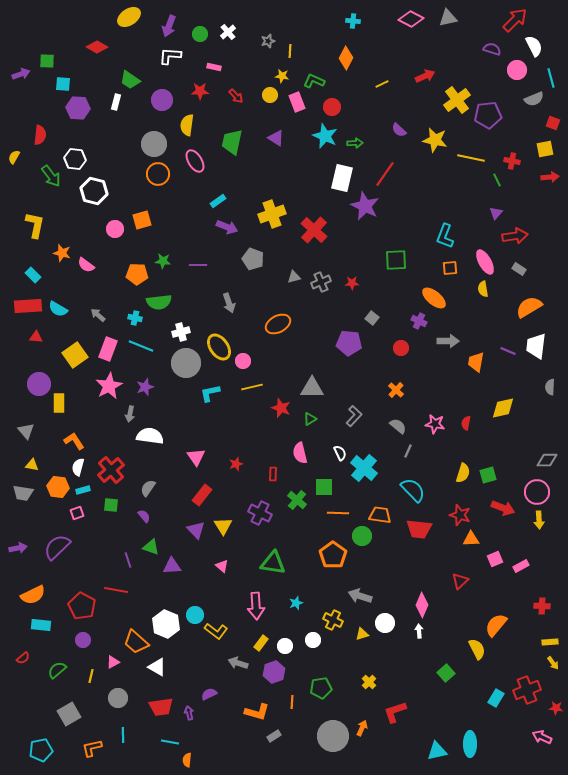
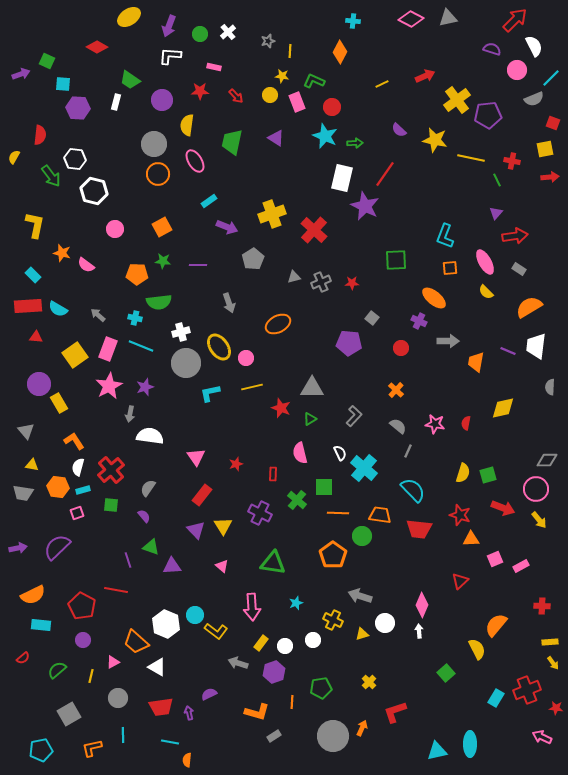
orange diamond at (346, 58): moved 6 px left, 6 px up
green square at (47, 61): rotated 21 degrees clockwise
cyan line at (551, 78): rotated 60 degrees clockwise
cyan rectangle at (218, 201): moved 9 px left
orange square at (142, 220): moved 20 px right, 7 px down; rotated 12 degrees counterclockwise
gray pentagon at (253, 259): rotated 20 degrees clockwise
yellow semicircle at (483, 289): moved 3 px right, 3 px down; rotated 35 degrees counterclockwise
pink circle at (243, 361): moved 3 px right, 3 px up
yellow rectangle at (59, 403): rotated 30 degrees counterclockwise
pink circle at (537, 492): moved 1 px left, 3 px up
yellow arrow at (539, 520): rotated 36 degrees counterclockwise
pink arrow at (256, 606): moved 4 px left, 1 px down
